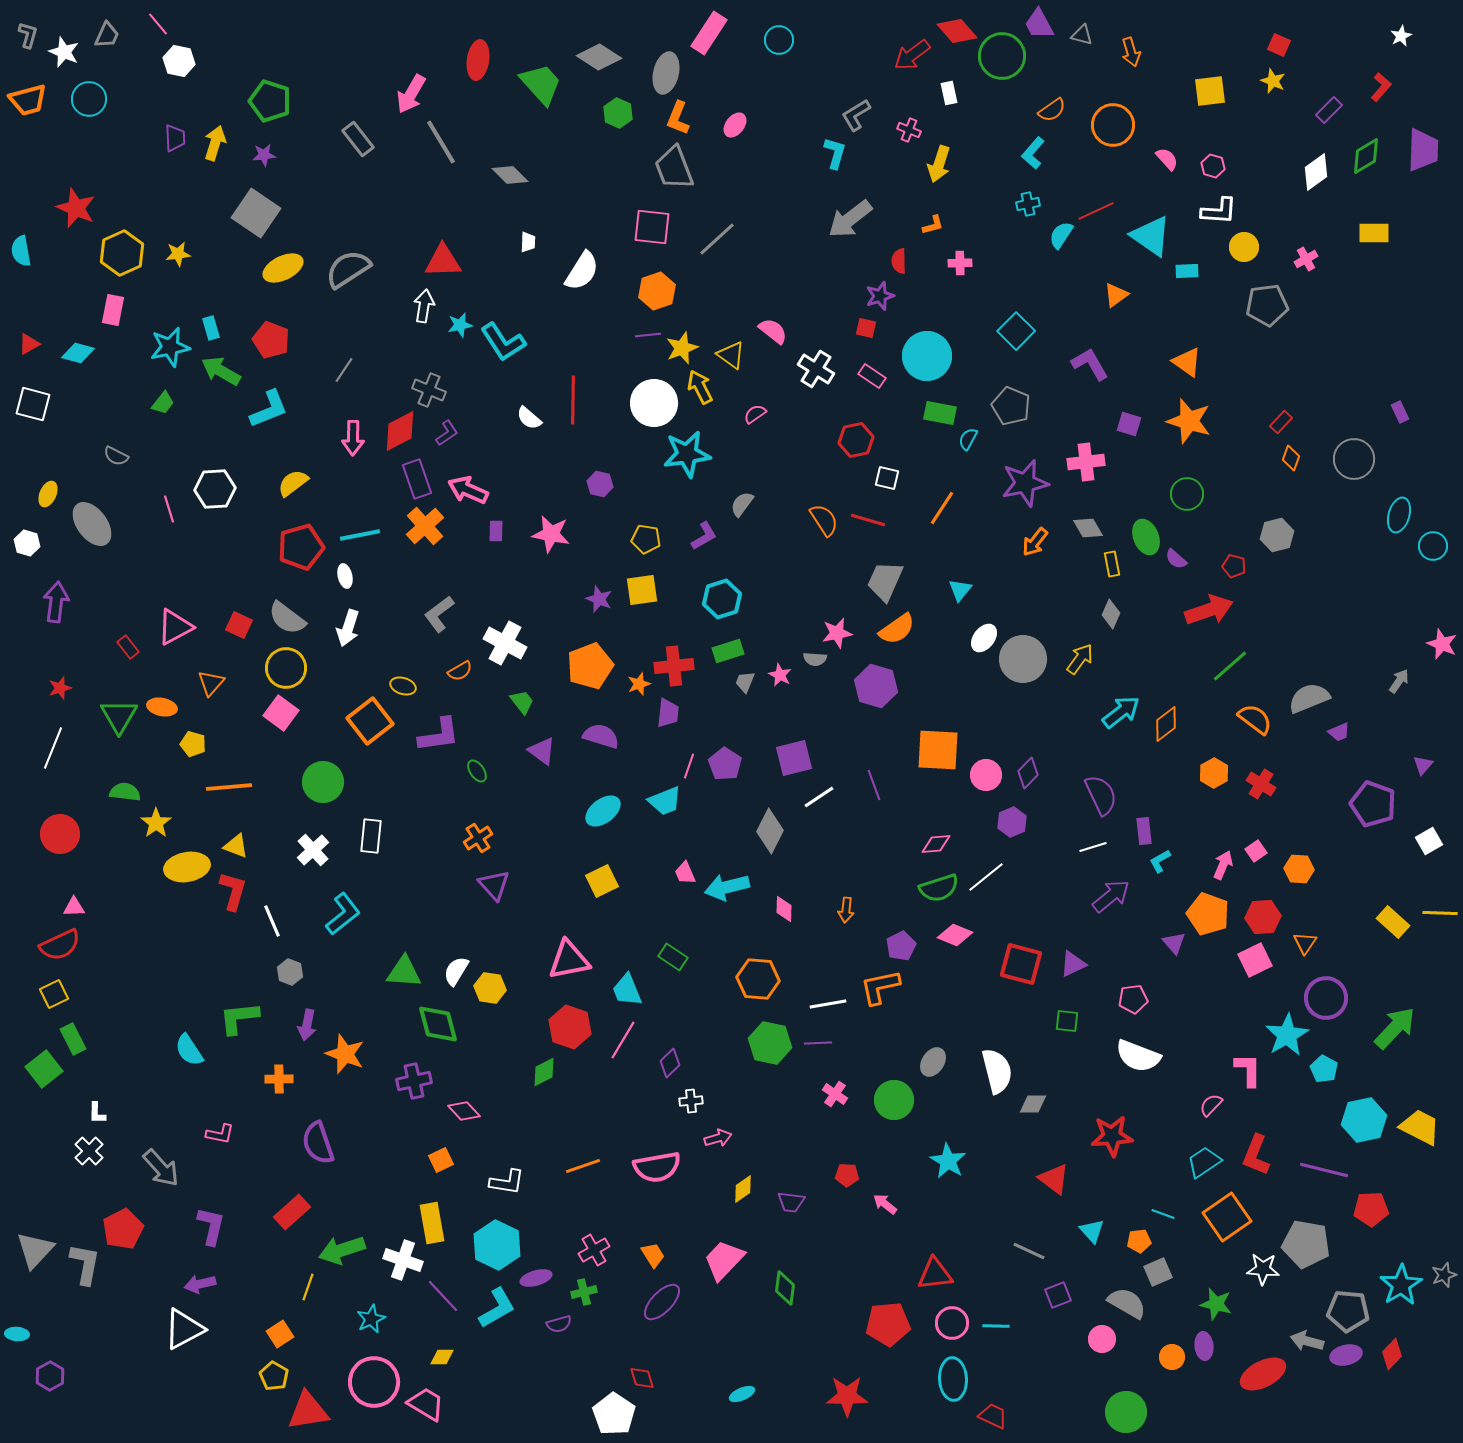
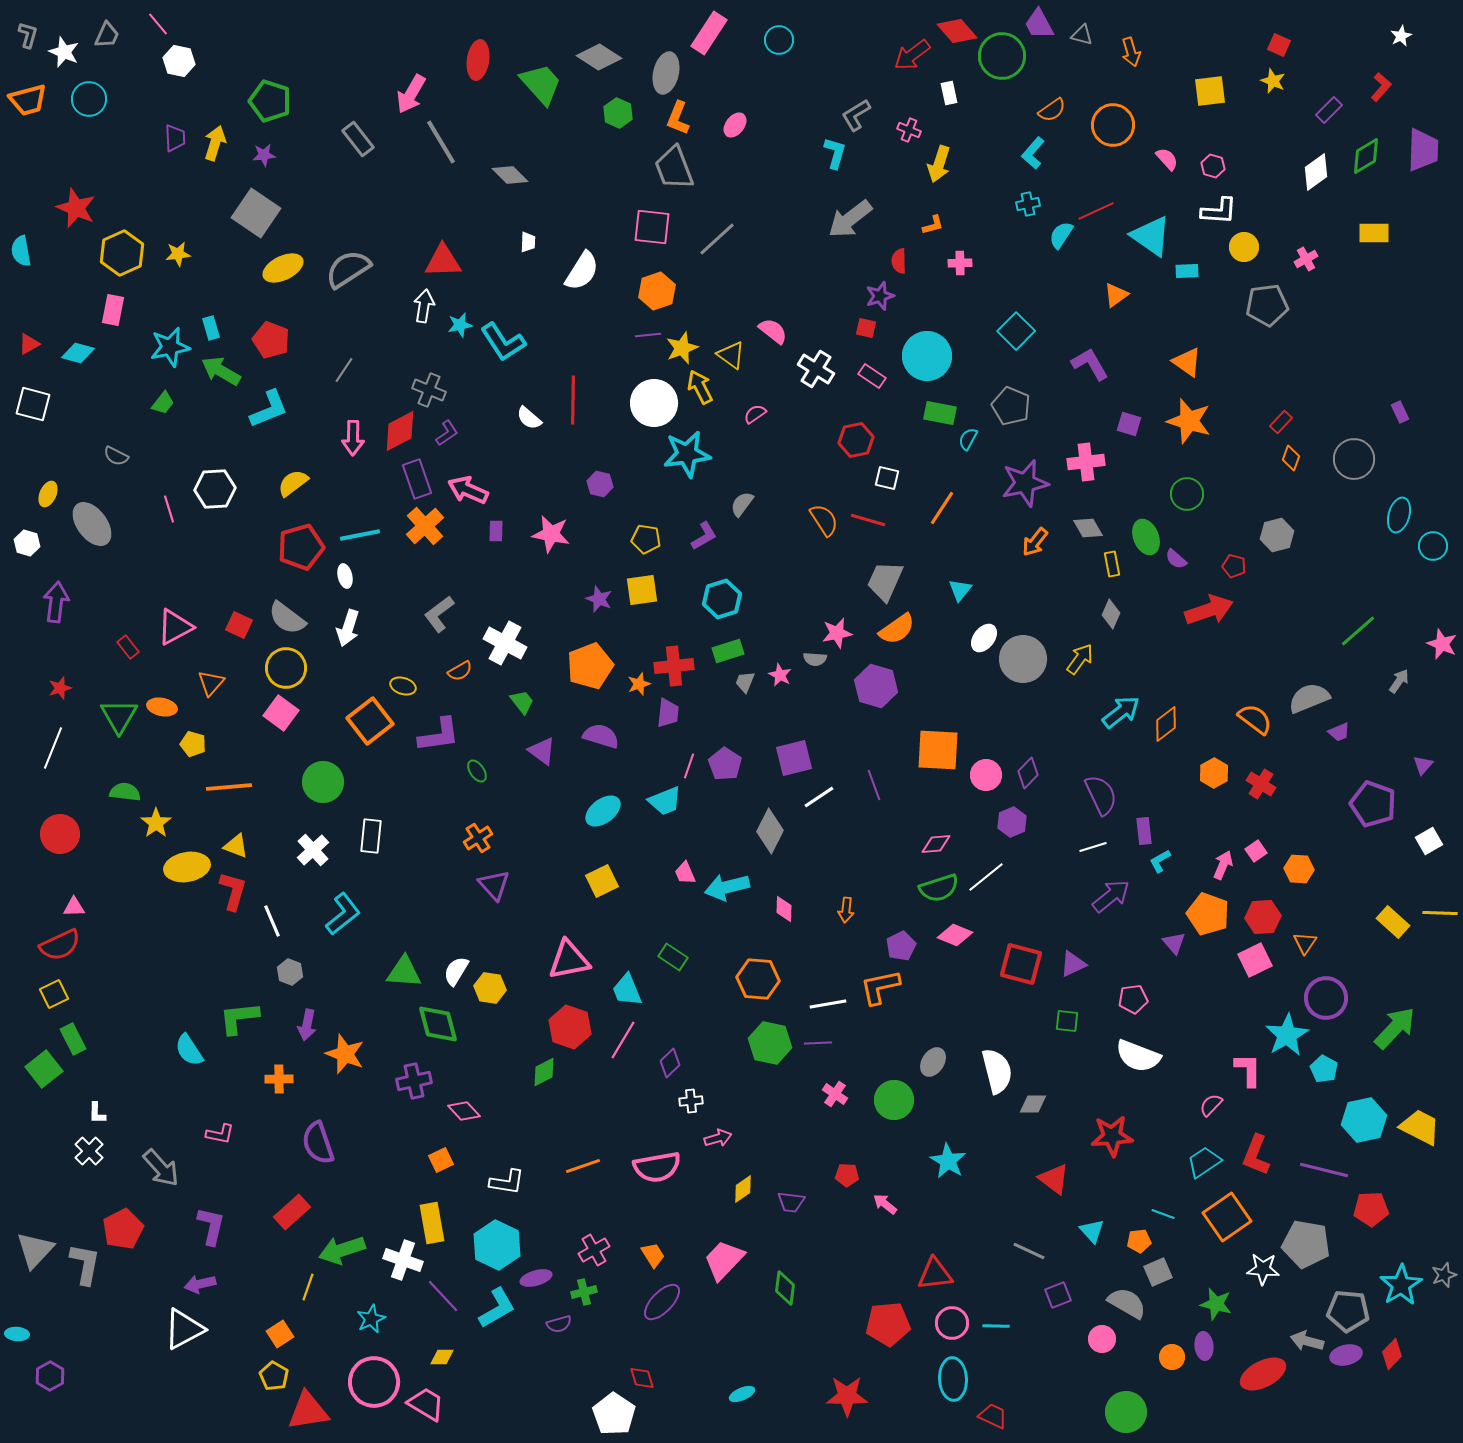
green line at (1230, 666): moved 128 px right, 35 px up
